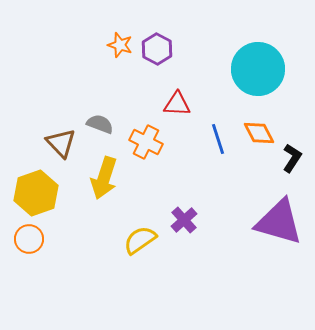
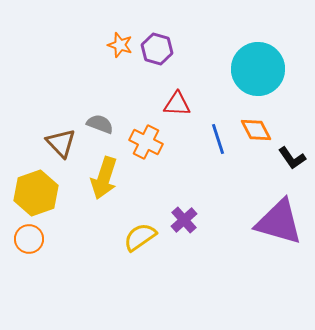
purple hexagon: rotated 12 degrees counterclockwise
orange diamond: moved 3 px left, 3 px up
black L-shape: rotated 112 degrees clockwise
yellow semicircle: moved 3 px up
